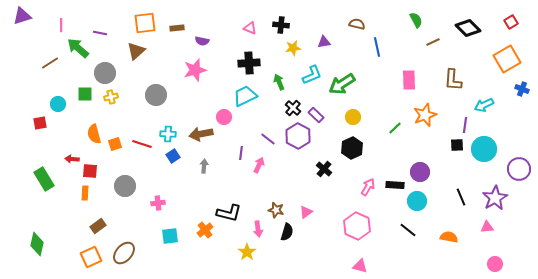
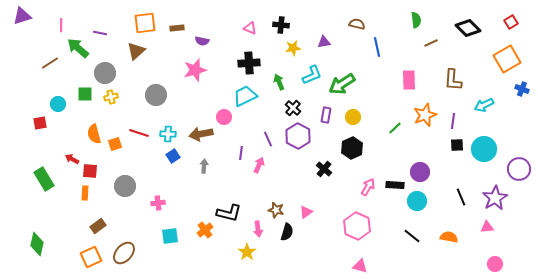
green semicircle at (416, 20): rotated 21 degrees clockwise
brown line at (433, 42): moved 2 px left, 1 px down
purple rectangle at (316, 115): moved 10 px right; rotated 56 degrees clockwise
purple line at (465, 125): moved 12 px left, 4 px up
purple line at (268, 139): rotated 28 degrees clockwise
red line at (142, 144): moved 3 px left, 11 px up
red arrow at (72, 159): rotated 24 degrees clockwise
black line at (408, 230): moved 4 px right, 6 px down
